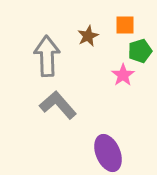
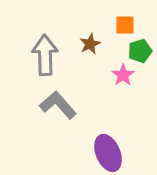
brown star: moved 2 px right, 8 px down
gray arrow: moved 2 px left, 1 px up
